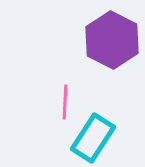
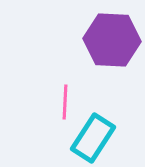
purple hexagon: rotated 24 degrees counterclockwise
